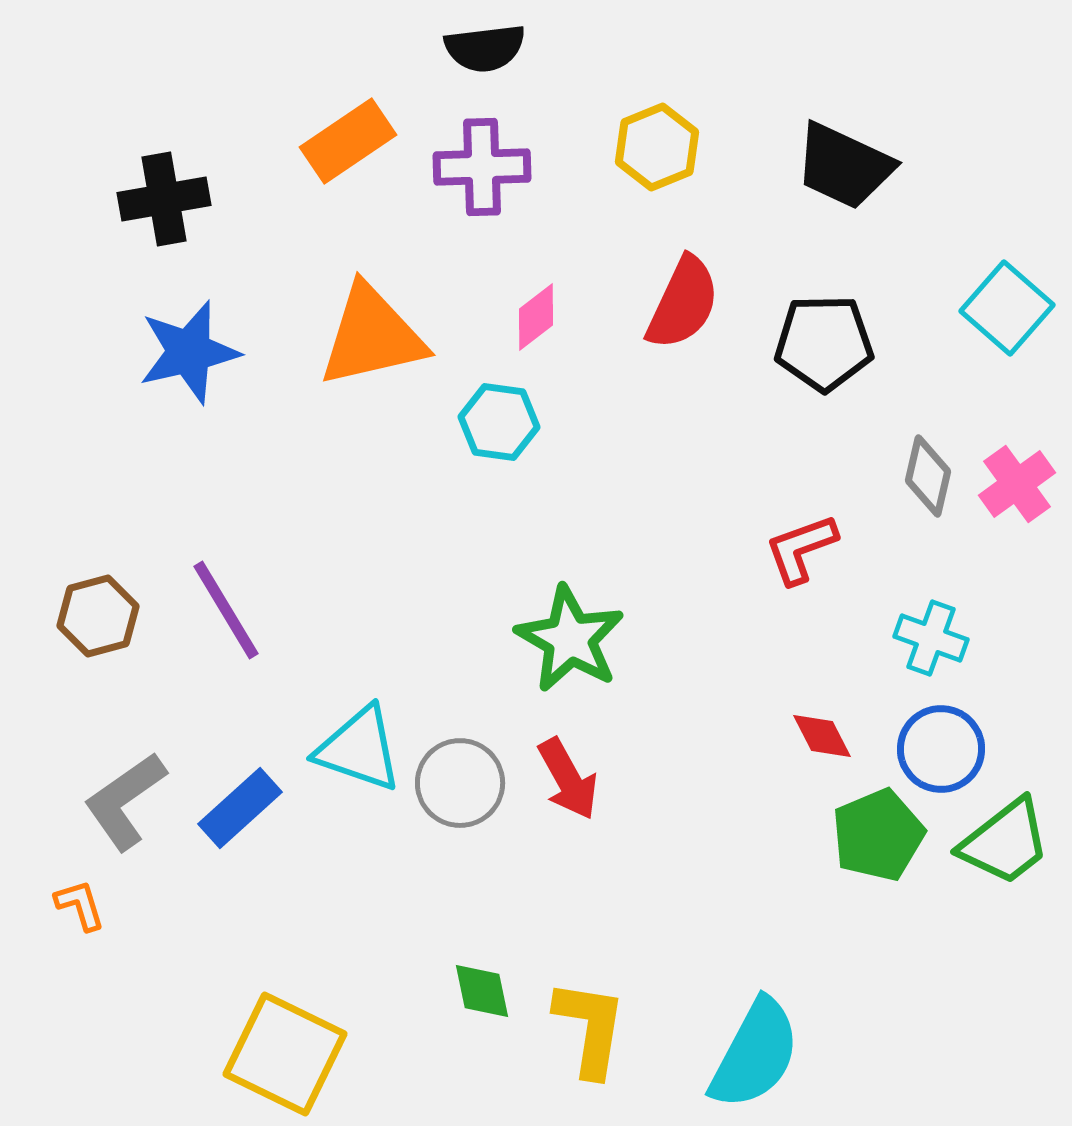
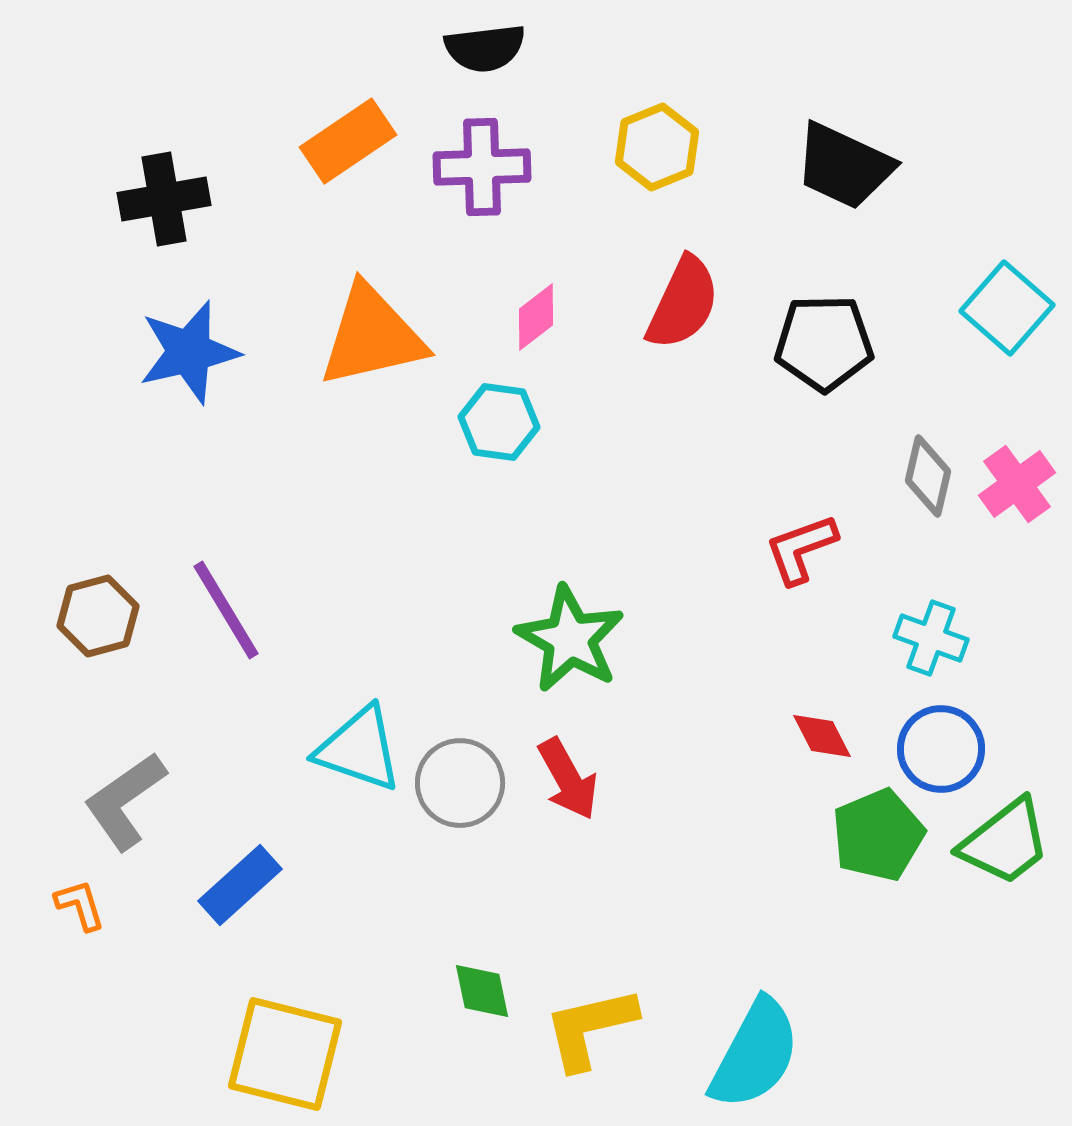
blue rectangle: moved 77 px down
yellow L-shape: rotated 112 degrees counterclockwise
yellow square: rotated 12 degrees counterclockwise
